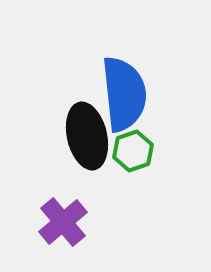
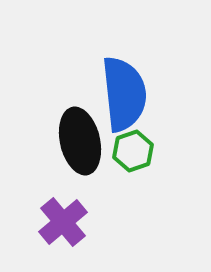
black ellipse: moved 7 px left, 5 px down
